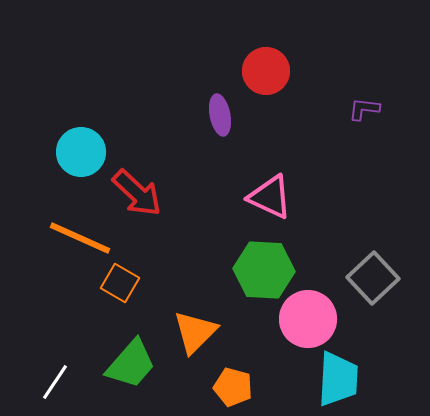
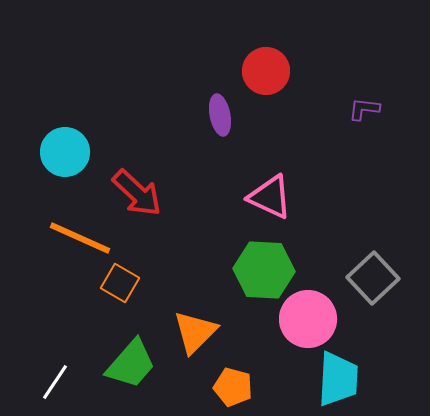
cyan circle: moved 16 px left
